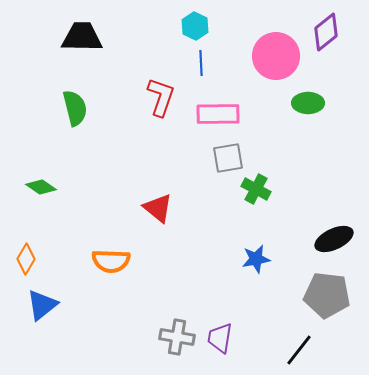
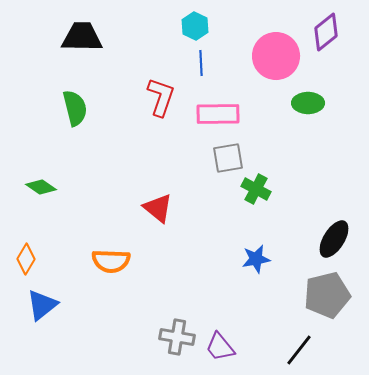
black ellipse: rotated 33 degrees counterclockwise
gray pentagon: rotated 21 degrees counterclockwise
purple trapezoid: moved 9 px down; rotated 48 degrees counterclockwise
